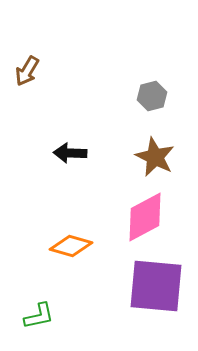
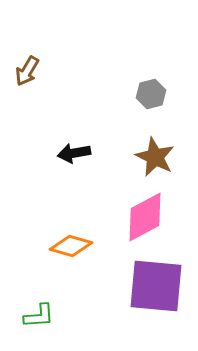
gray hexagon: moved 1 px left, 2 px up
black arrow: moved 4 px right; rotated 12 degrees counterclockwise
green L-shape: rotated 8 degrees clockwise
